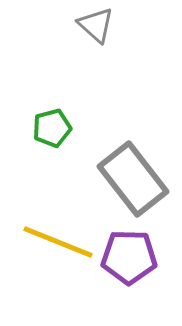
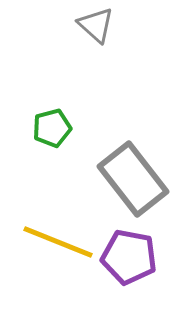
purple pentagon: rotated 10 degrees clockwise
